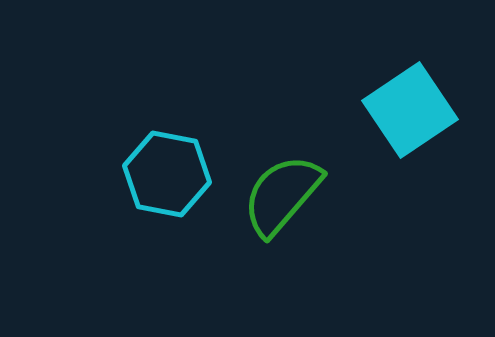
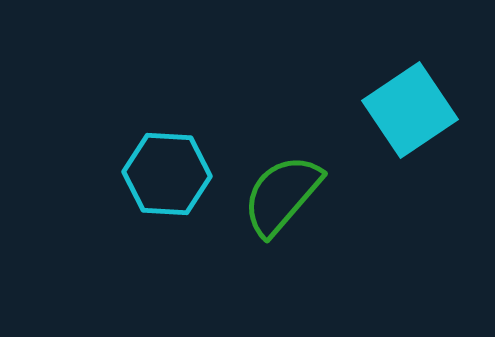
cyan hexagon: rotated 8 degrees counterclockwise
